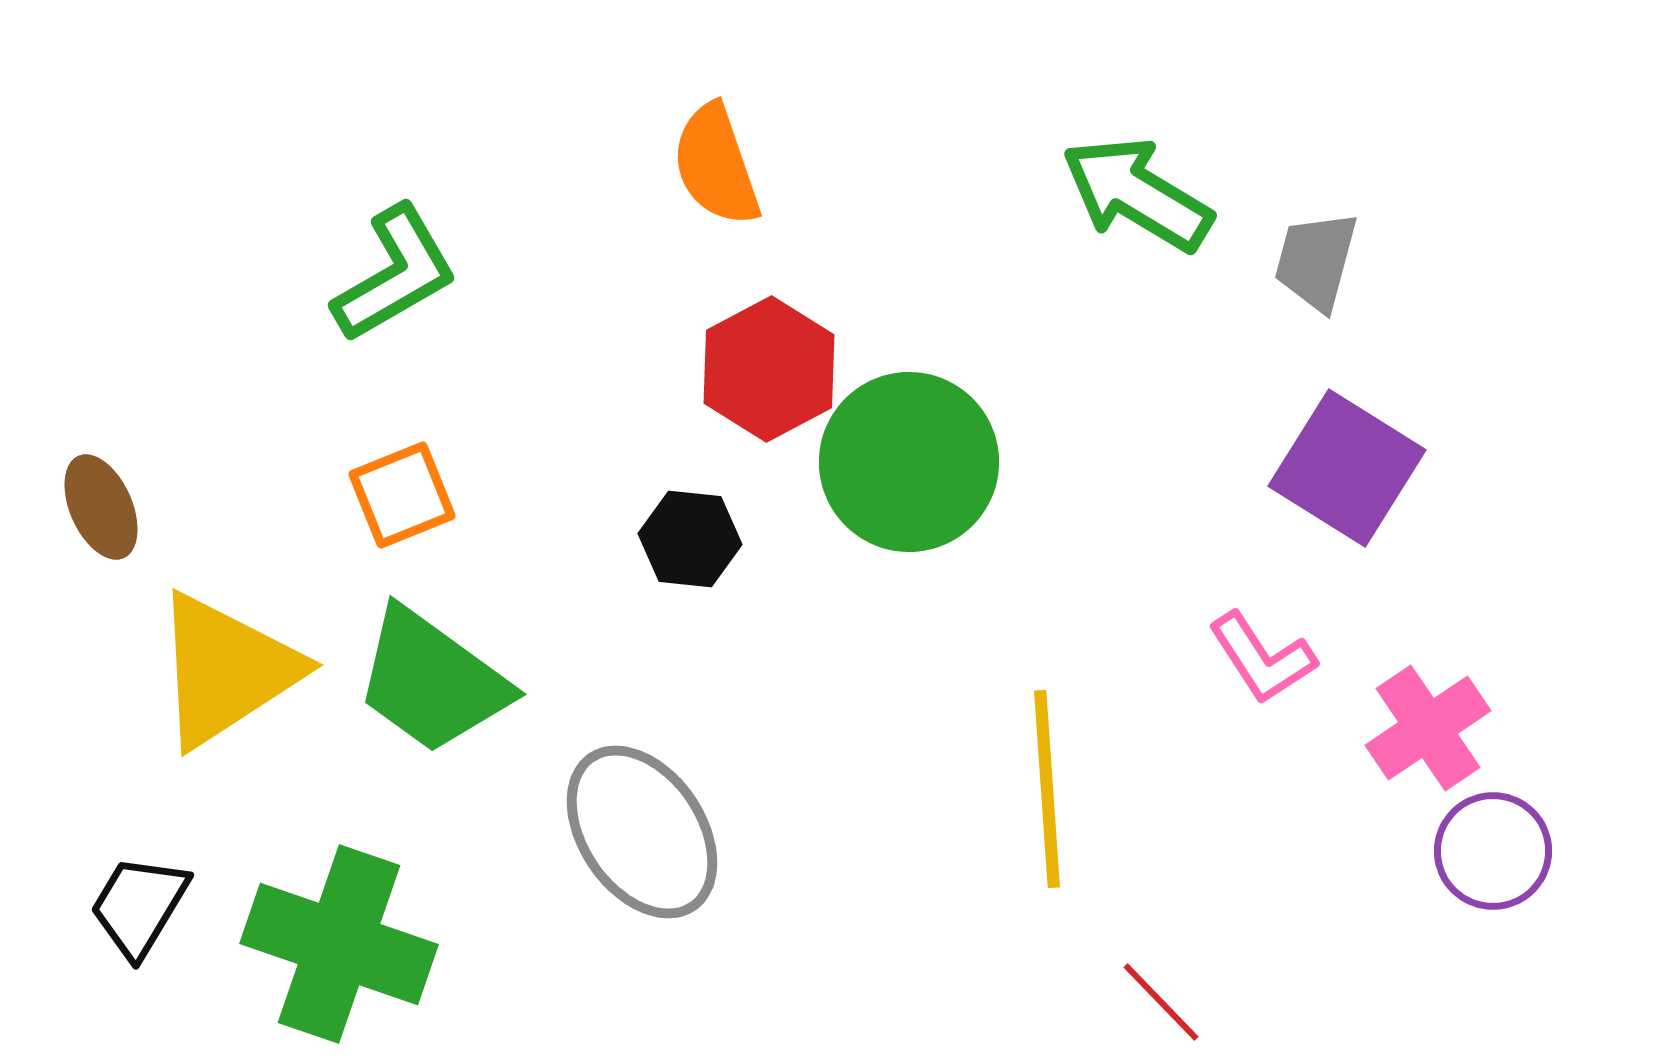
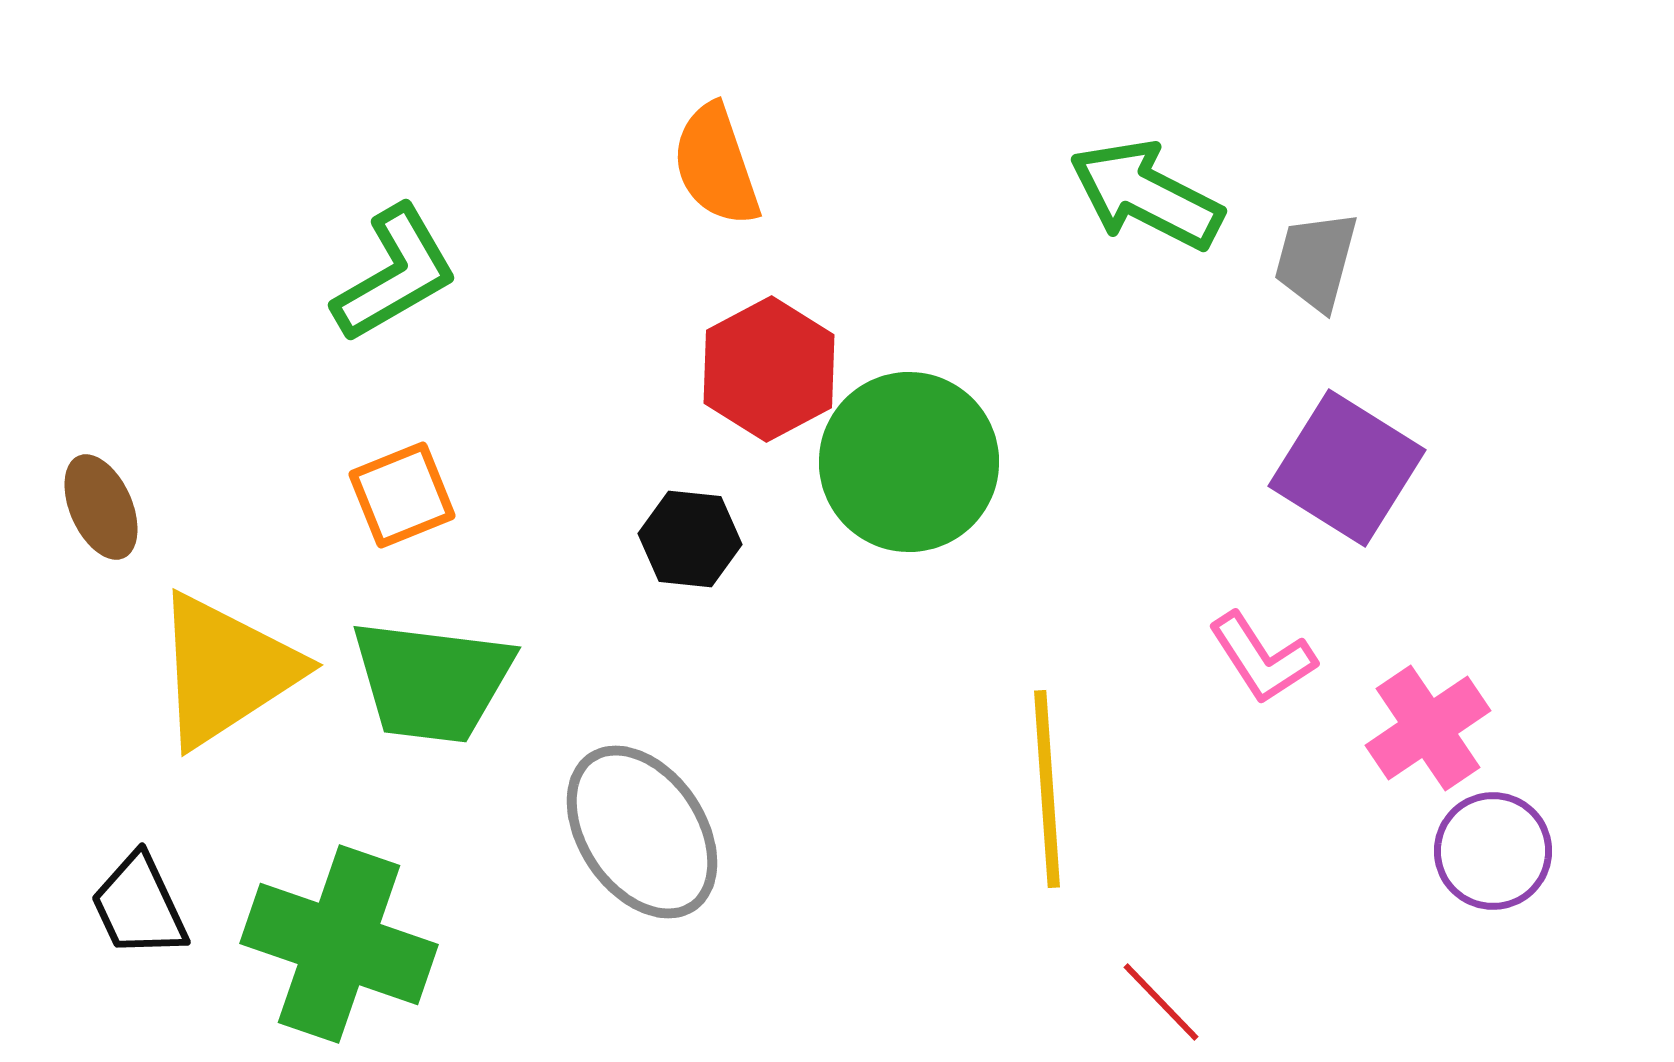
green arrow: moved 9 px right, 1 px down; rotated 4 degrees counterclockwise
green trapezoid: rotated 29 degrees counterclockwise
black trapezoid: rotated 56 degrees counterclockwise
